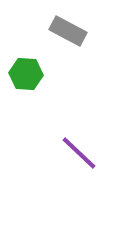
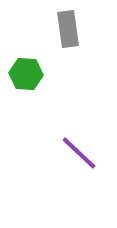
gray rectangle: moved 2 px up; rotated 54 degrees clockwise
